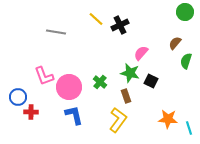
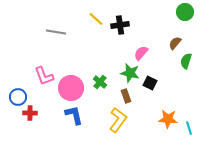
black cross: rotated 18 degrees clockwise
black square: moved 1 px left, 2 px down
pink circle: moved 2 px right, 1 px down
red cross: moved 1 px left, 1 px down
